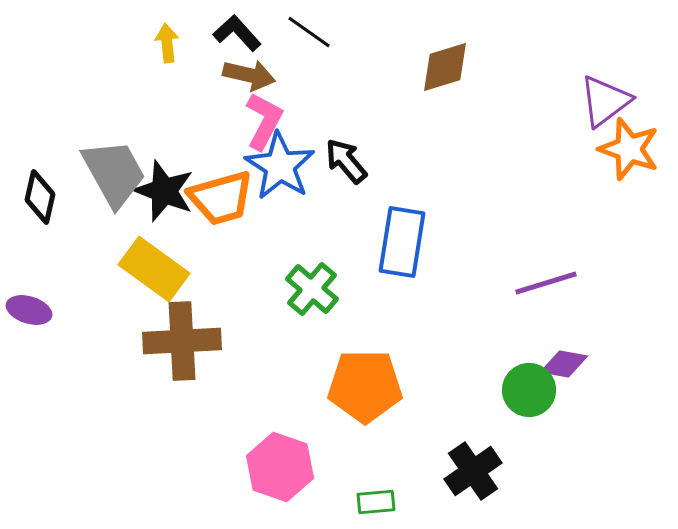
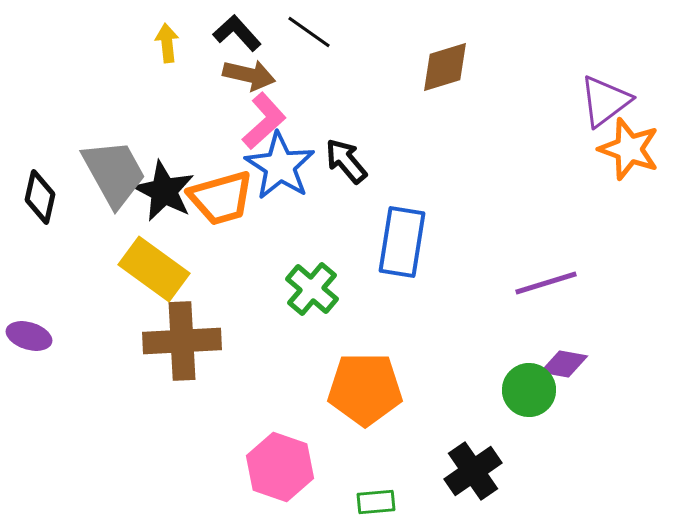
pink L-shape: rotated 20 degrees clockwise
black star: rotated 6 degrees clockwise
purple ellipse: moved 26 px down
orange pentagon: moved 3 px down
